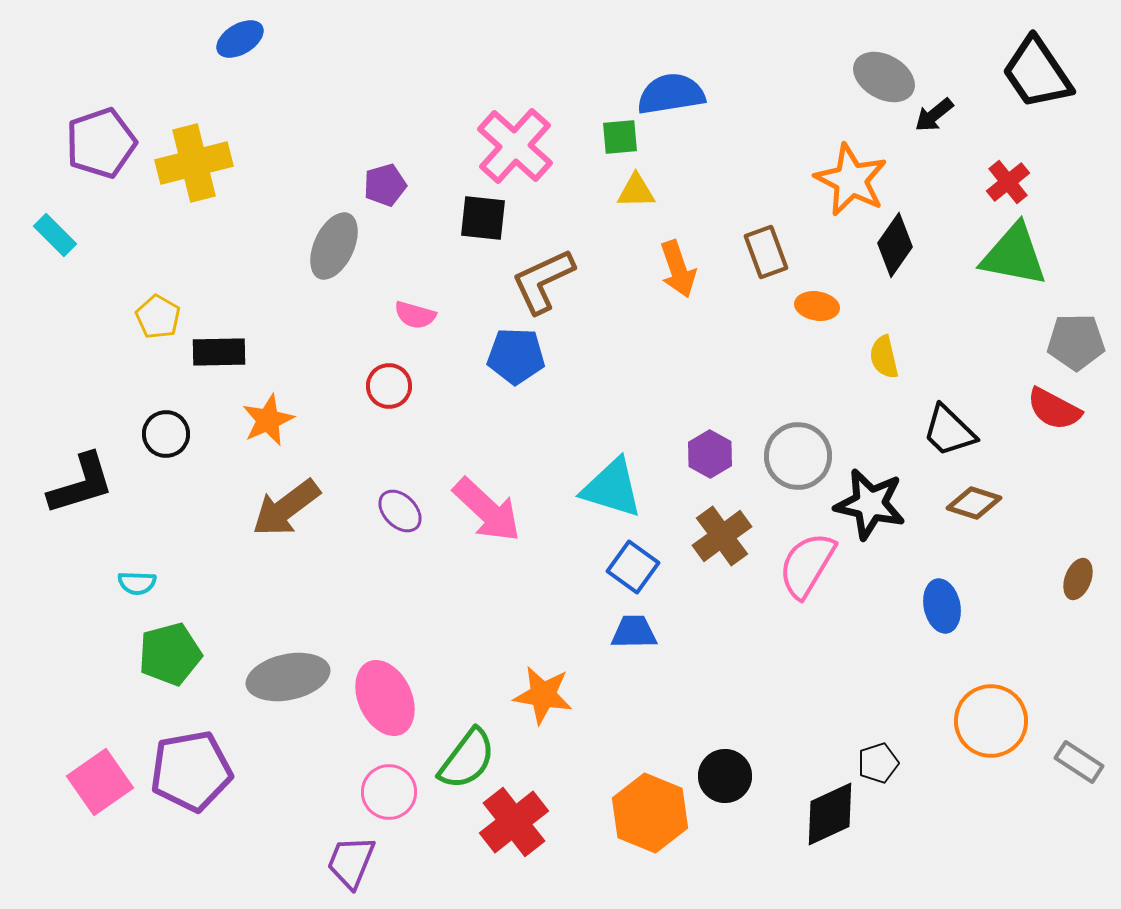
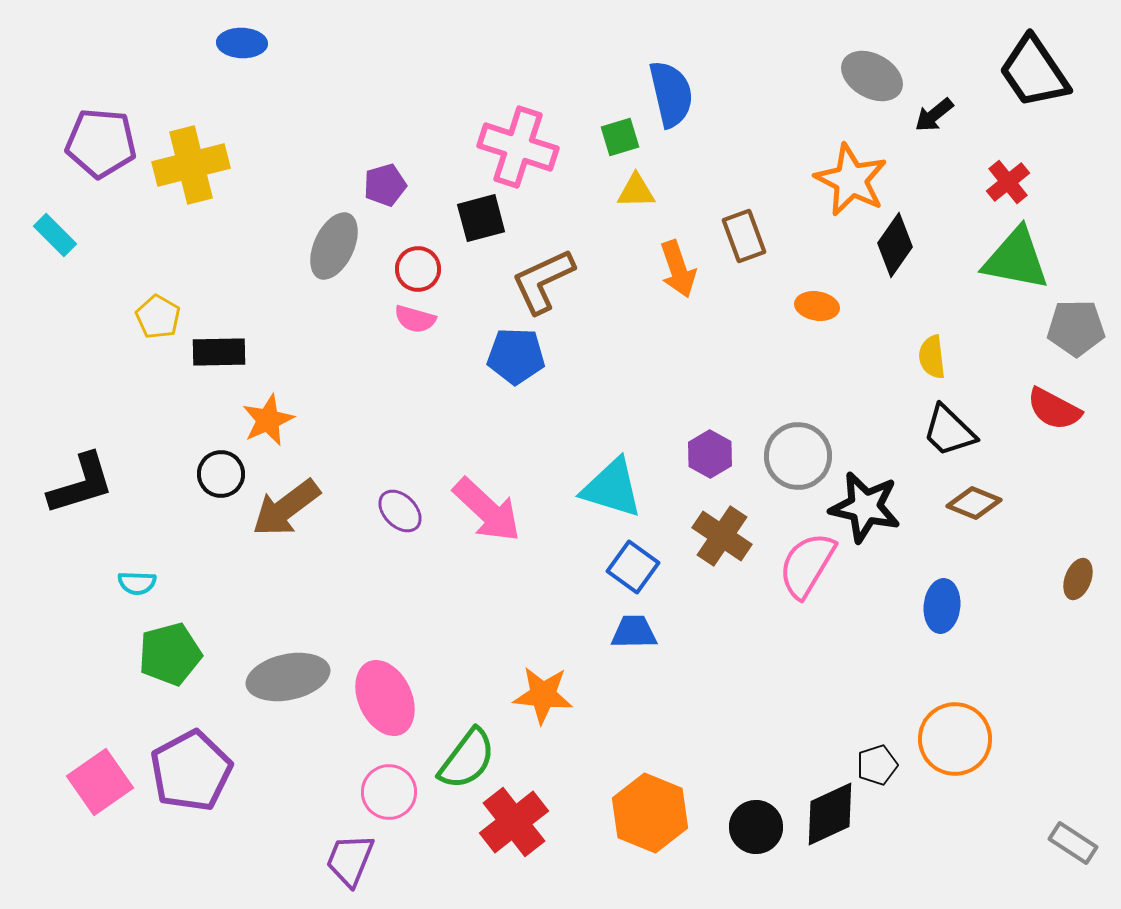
blue ellipse at (240, 39): moved 2 px right, 4 px down; rotated 33 degrees clockwise
black trapezoid at (1037, 73): moved 3 px left, 1 px up
gray ellipse at (884, 77): moved 12 px left, 1 px up
blue semicircle at (671, 94): rotated 86 degrees clockwise
green square at (620, 137): rotated 12 degrees counterclockwise
purple pentagon at (101, 143): rotated 24 degrees clockwise
pink cross at (515, 146): moved 3 px right, 1 px down; rotated 24 degrees counterclockwise
yellow cross at (194, 163): moved 3 px left, 2 px down
black square at (483, 218): moved 2 px left; rotated 21 degrees counterclockwise
brown rectangle at (766, 252): moved 22 px left, 16 px up
green triangle at (1014, 255): moved 2 px right, 4 px down
pink semicircle at (415, 315): moved 4 px down
gray pentagon at (1076, 342): moved 14 px up
yellow semicircle at (884, 357): moved 48 px right; rotated 6 degrees clockwise
red circle at (389, 386): moved 29 px right, 117 px up
black circle at (166, 434): moved 55 px right, 40 px down
brown diamond at (974, 503): rotated 4 degrees clockwise
black star at (870, 504): moved 5 px left, 3 px down
brown cross at (722, 536): rotated 20 degrees counterclockwise
blue ellipse at (942, 606): rotated 18 degrees clockwise
orange star at (543, 695): rotated 4 degrees counterclockwise
orange circle at (991, 721): moved 36 px left, 18 px down
gray rectangle at (1079, 762): moved 6 px left, 81 px down
black pentagon at (878, 763): moved 1 px left, 2 px down
purple pentagon at (191, 771): rotated 18 degrees counterclockwise
black circle at (725, 776): moved 31 px right, 51 px down
purple trapezoid at (351, 862): moved 1 px left, 2 px up
